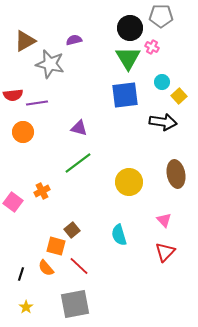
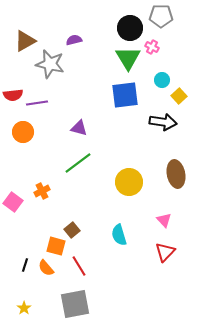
cyan circle: moved 2 px up
red line: rotated 15 degrees clockwise
black line: moved 4 px right, 9 px up
yellow star: moved 2 px left, 1 px down
